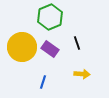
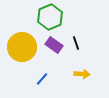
black line: moved 1 px left
purple rectangle: moved 4 px right, 4 px up
blue line: moved 1 px left, 3 px up; rotated 24 degrees clockwise
